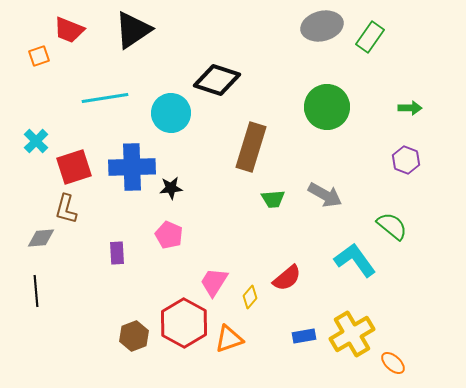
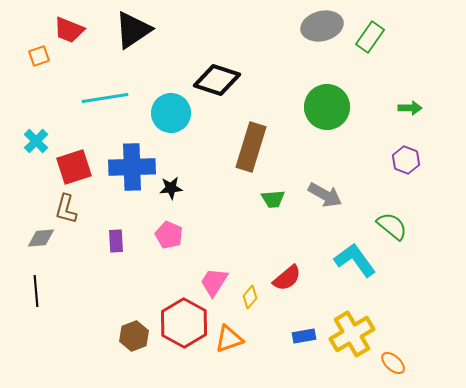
purple rectangle: moved 1 px left, 12 px up
